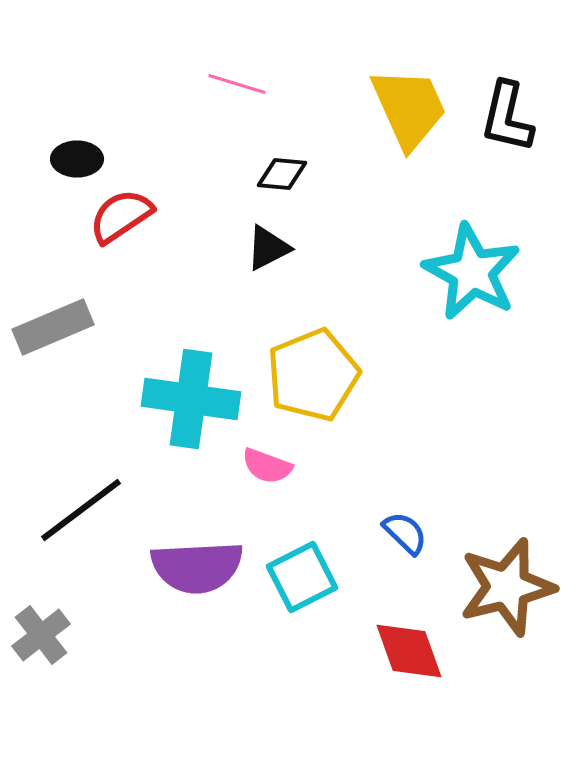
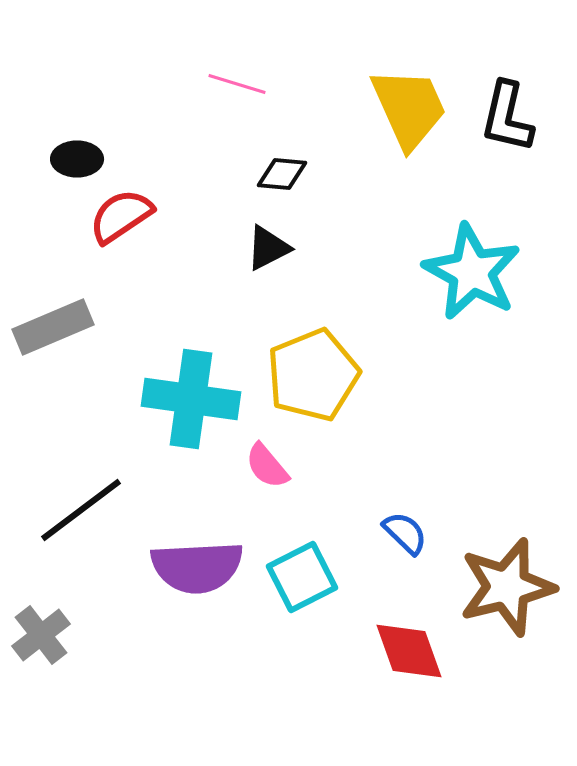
pink semicircle: rotated 30 degrees clockwise
